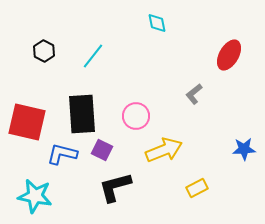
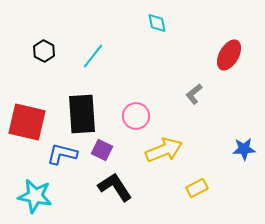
black L-shape: rotated 72 degrees clockwise
